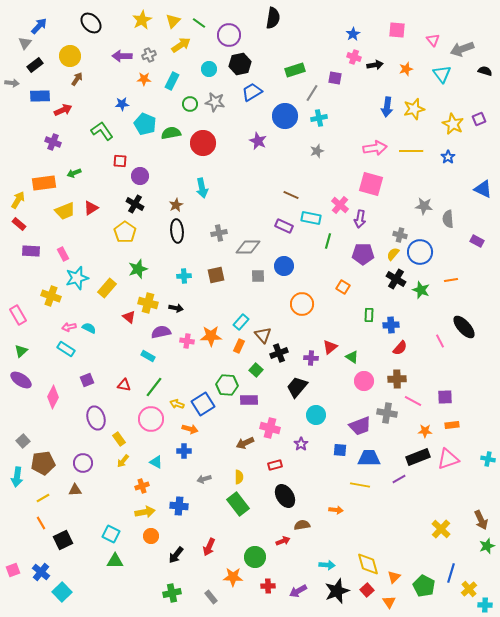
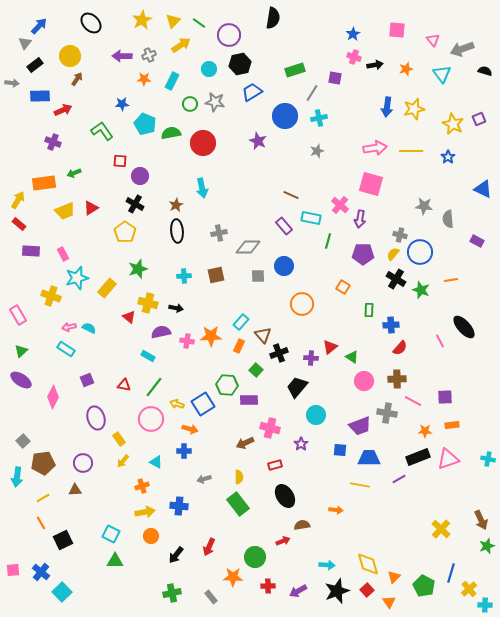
purple rectangle at (284, 226): rotated 24 degrees clockwise
green rectangle at (369, 315): moved 5 px up
pink square at (13, 570): rotated 16 degrees clockwise
